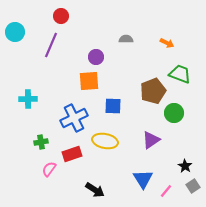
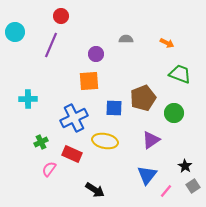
purple circle: moved 3 px up
brown pentagon: moved 10 px left, 7 px down
blue square: moved 1 px right, 2 px down
green cross: rotated 16 degrees counterclockwise
red rectangle: rotated 42 degrees clockwise
blue triangle: moved 4 px right, 4 px up; rotated 10 degrees clockwise
